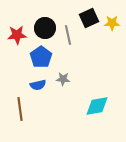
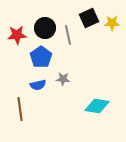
cyan diamond: rotated 20 degrees clockwise
